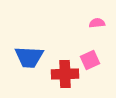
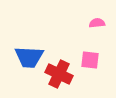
pink square: rotated 30 degrees clockwise
red cross: moved 6 px left; rotated 28 degrees clockwise
